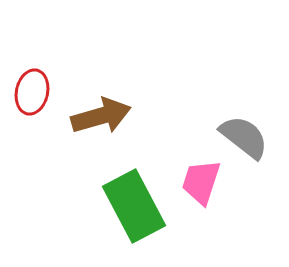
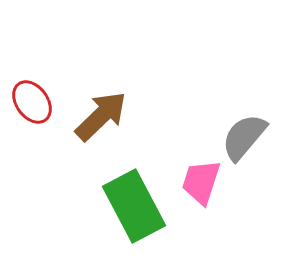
red ellipse: moved 10 px down; rotated 48 degrees counterclockwise
brown arrow: rotated 28 degrees counterclockwise
gray semicircle: rotated 88 degrees counterclockwise
